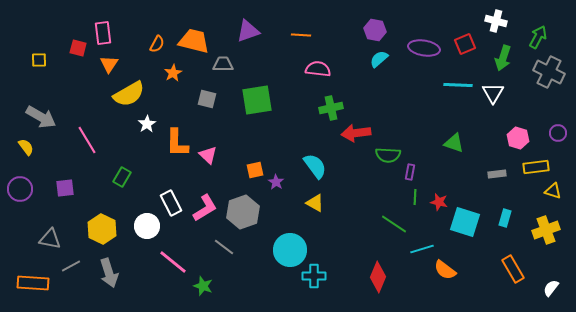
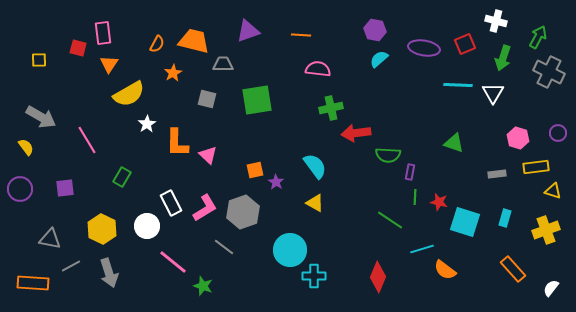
green line at (394, 224): moved 4 px left, 4 px up
orange rectangle at (513, 269): rotated 12 degrees counterclockwise
